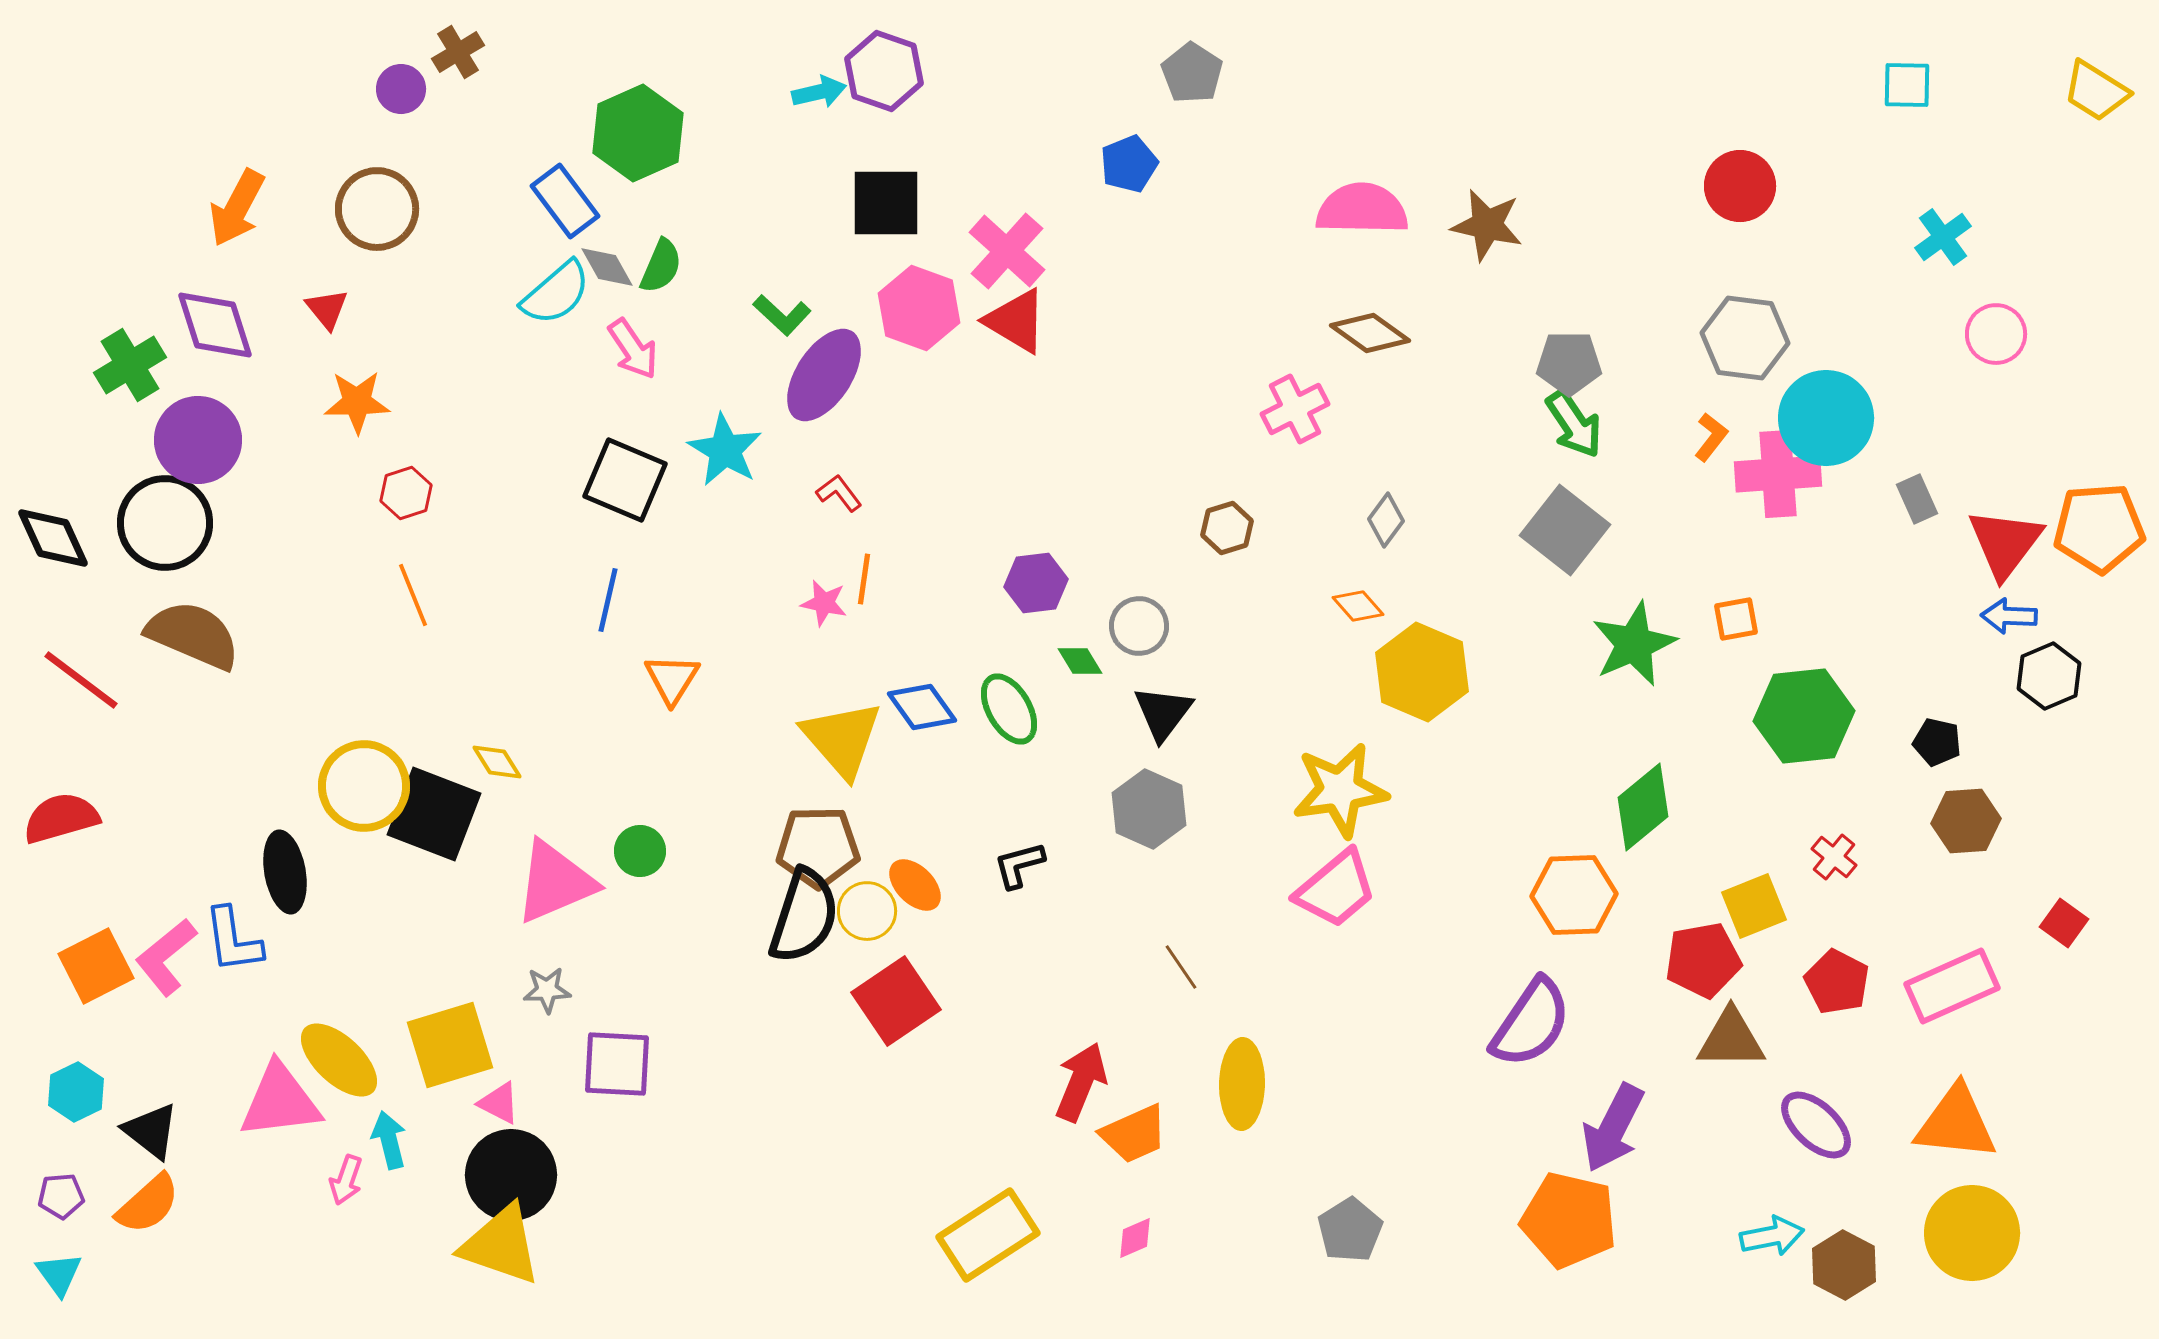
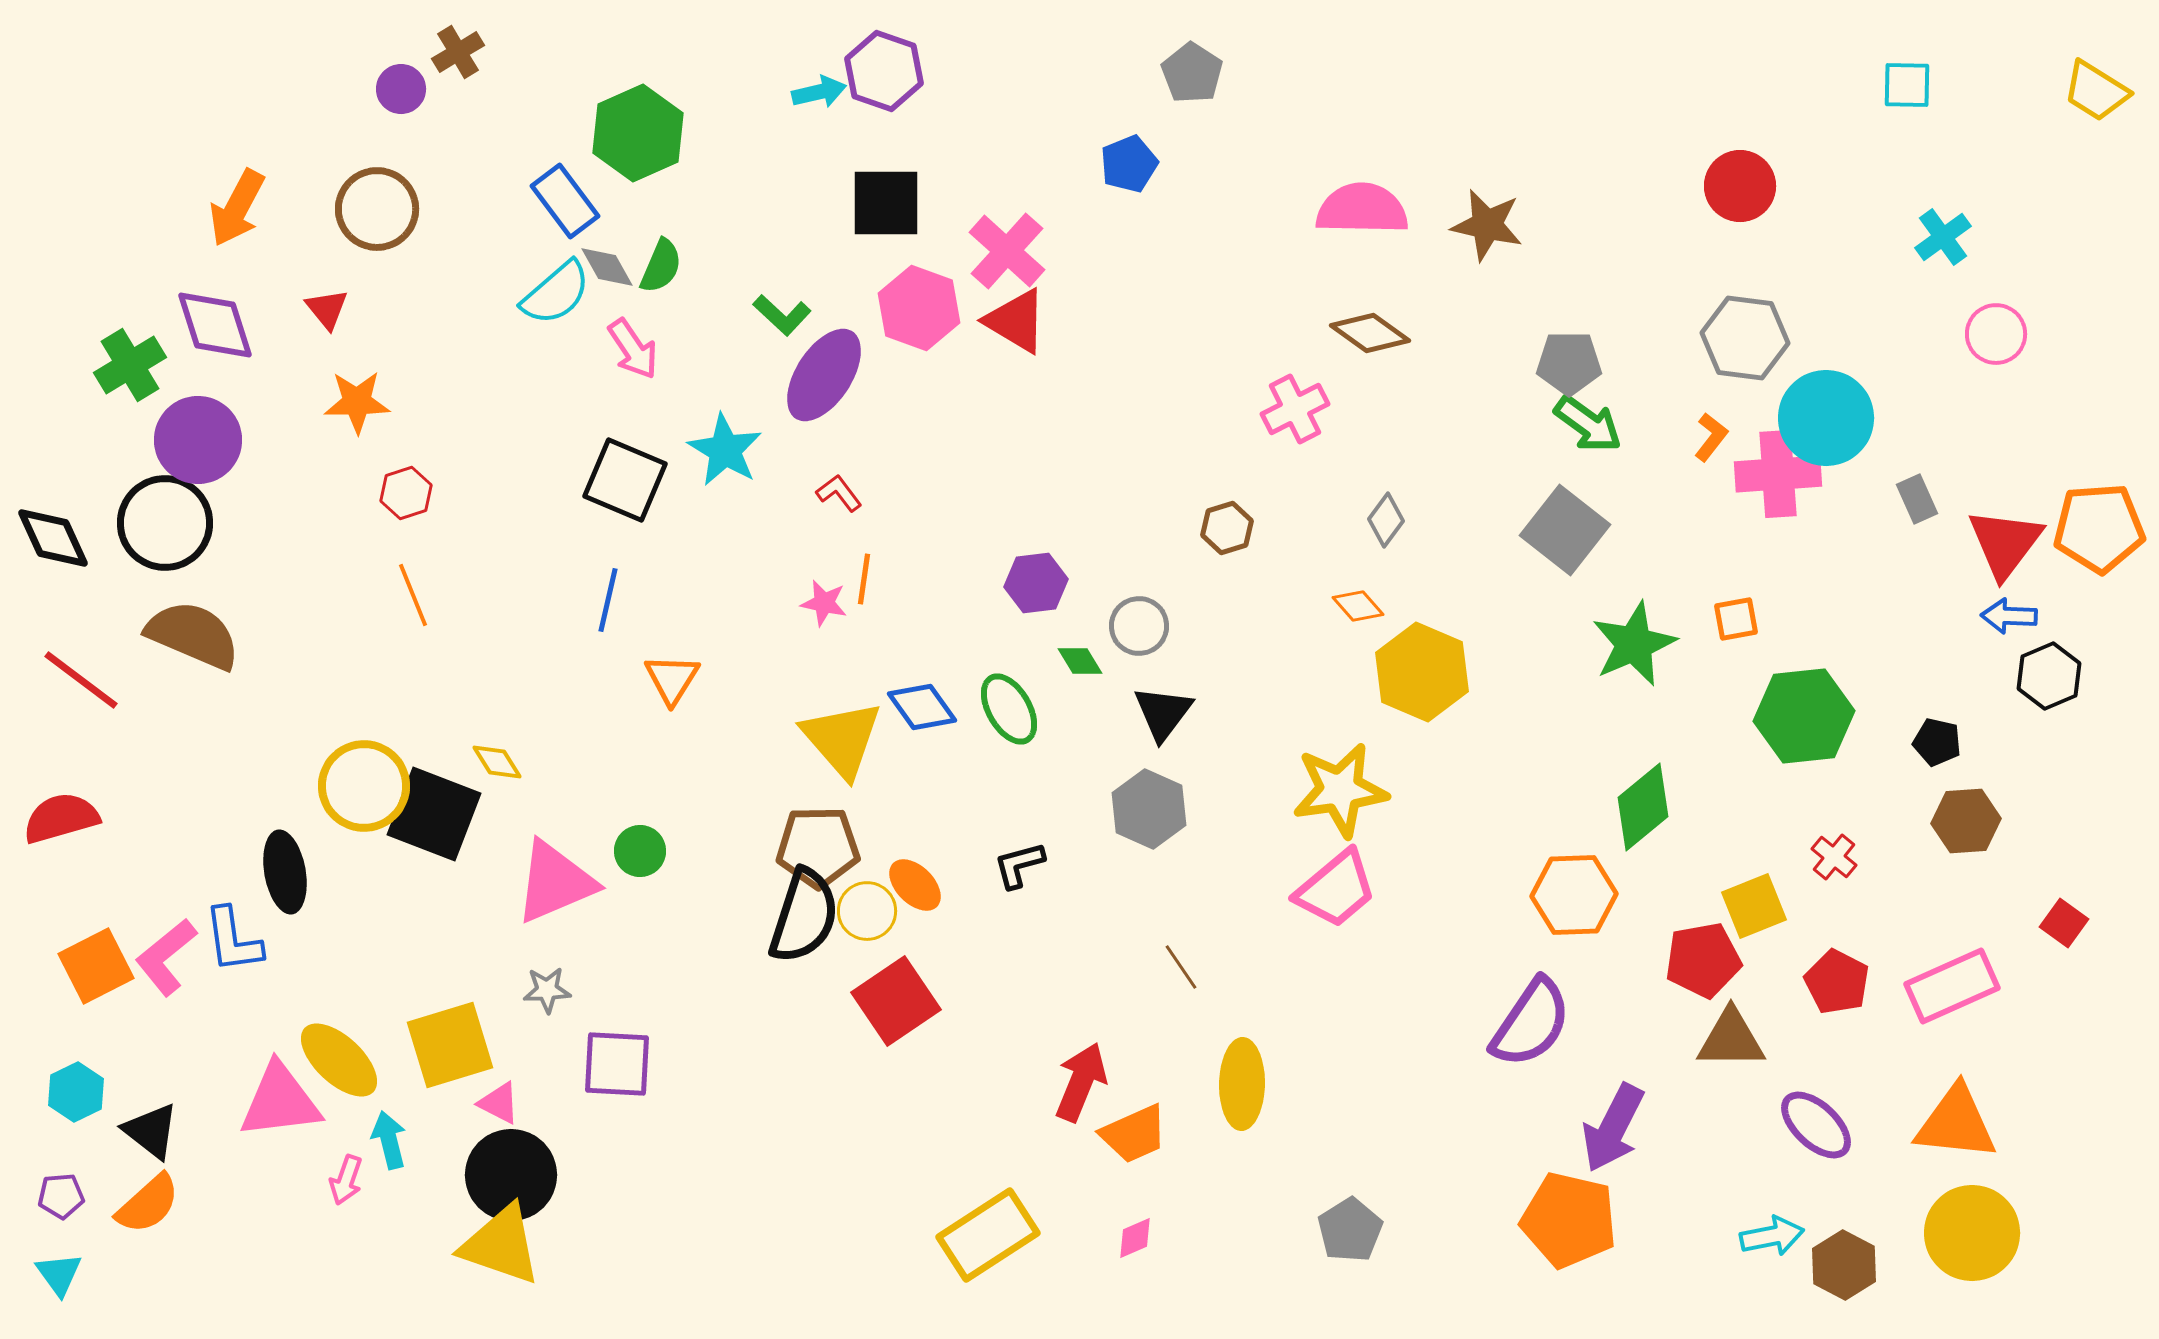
green arrow at (1574, 424): moved 14 px right; rotated 20 degrees counterclockwise
